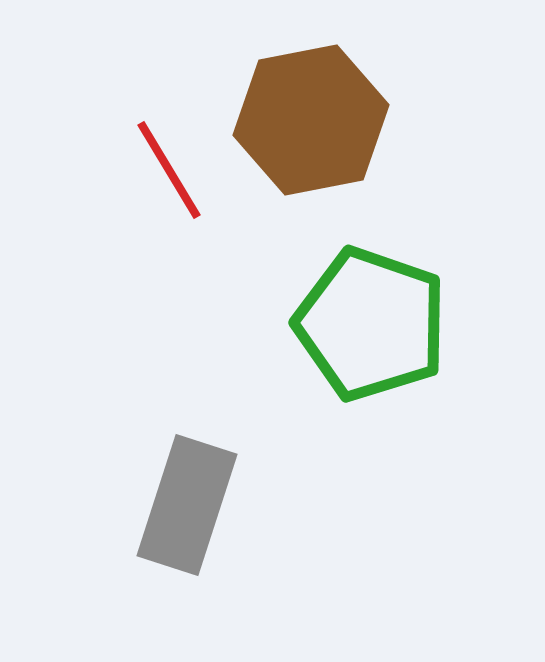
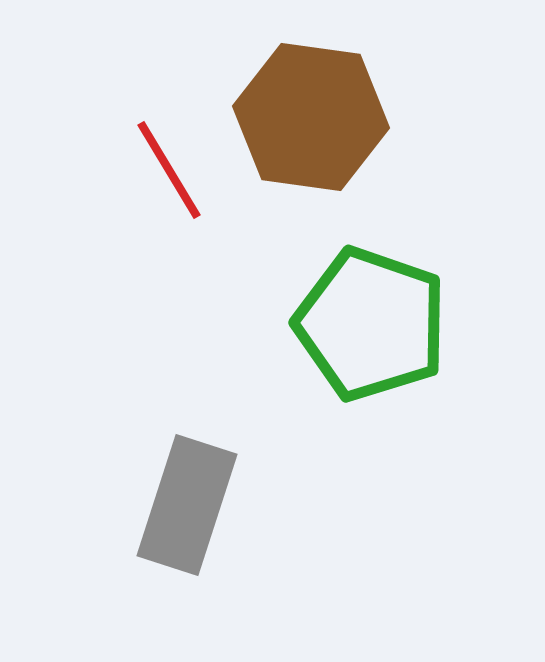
brown hexagon: moved 3 px up; rotated 19 degrees clockwise
